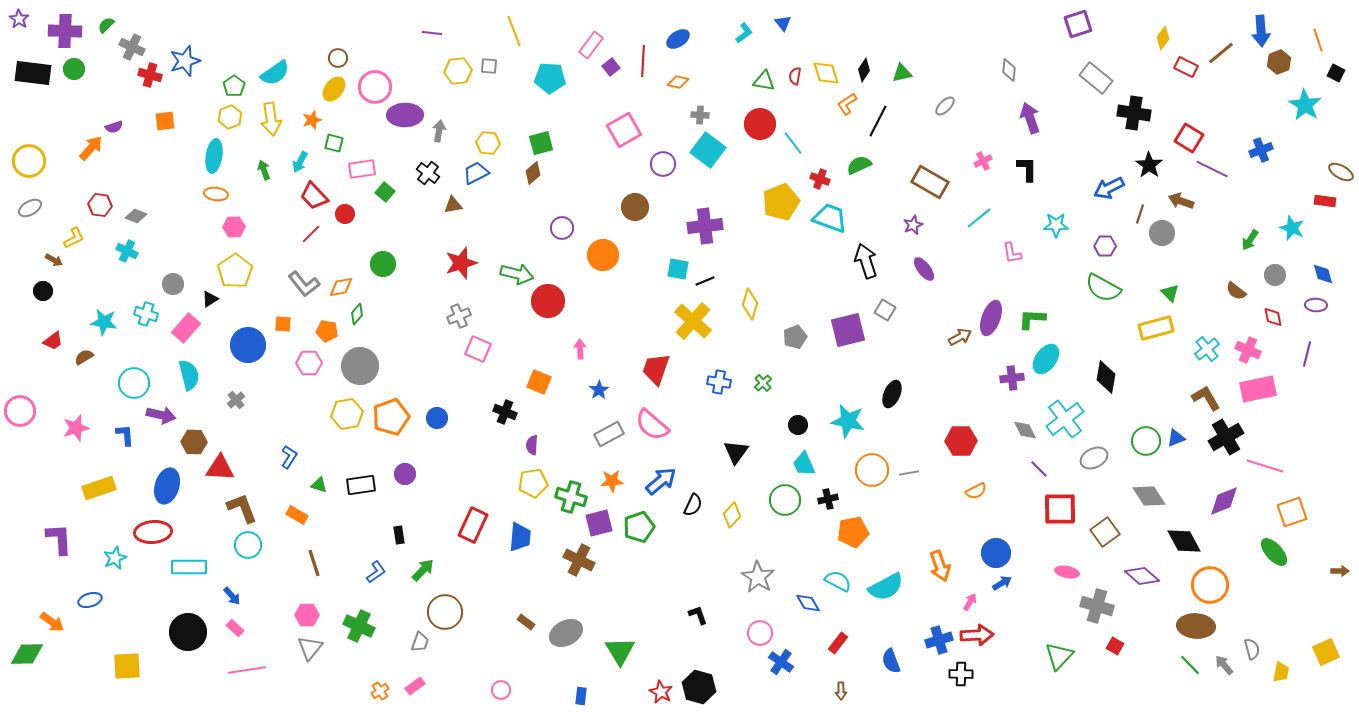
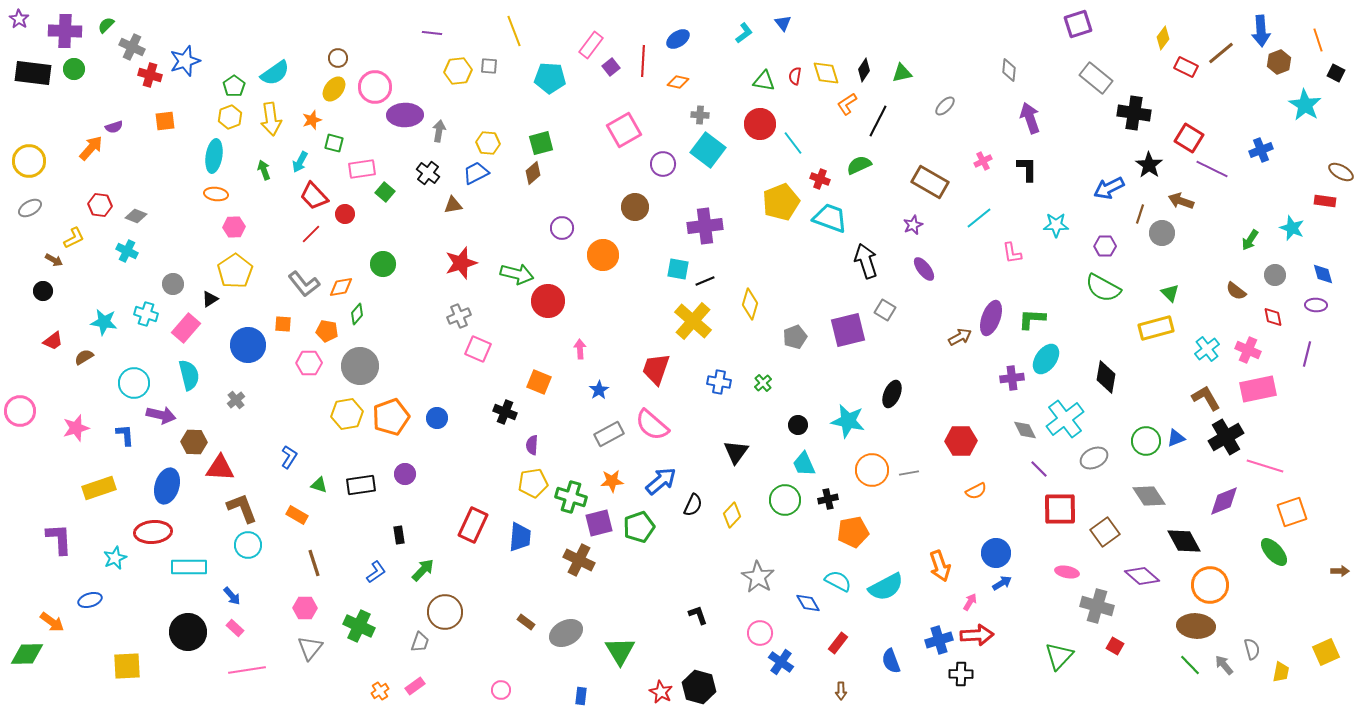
pink hexagon at (307, 615): moved 2 px left, 7 px up
